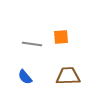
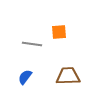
orange square: moved 2 px left, 5 px up
blue semicircle: rotated 77 degrees clockwise
